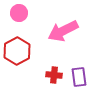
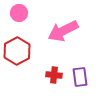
purple rectangle: moved 1 px right
